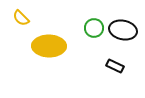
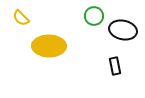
green circle: moved 12 px up
black rectangle: rotated 54 degrees clockwise
